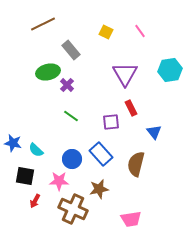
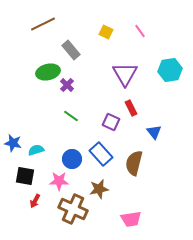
purple square: rotated 30 degrees clockwise
cyan semicircle: rotated 119 degrees clockwise
brown semicircle: moved 2 px left, 1 px up
